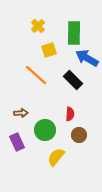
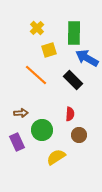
yellow cross: moved 1 px left, 2 px down
green circle: moved 3 px left
yellow semicircle: rotated 18 degrees clockwise
